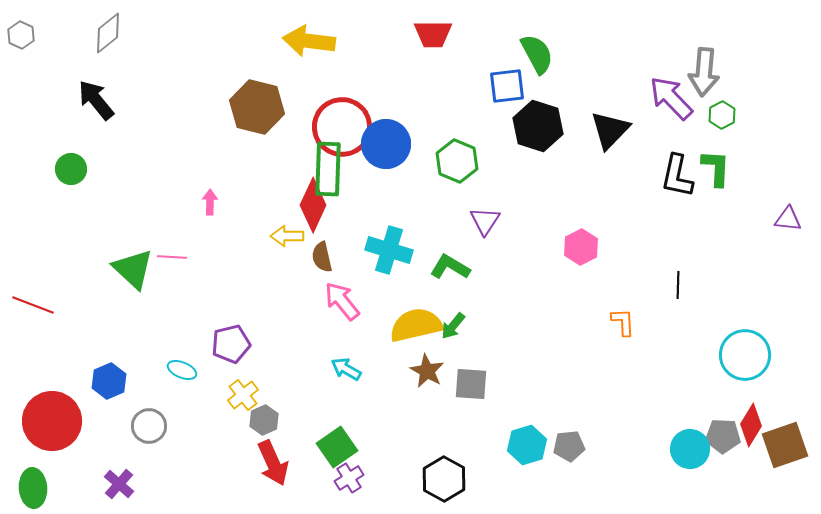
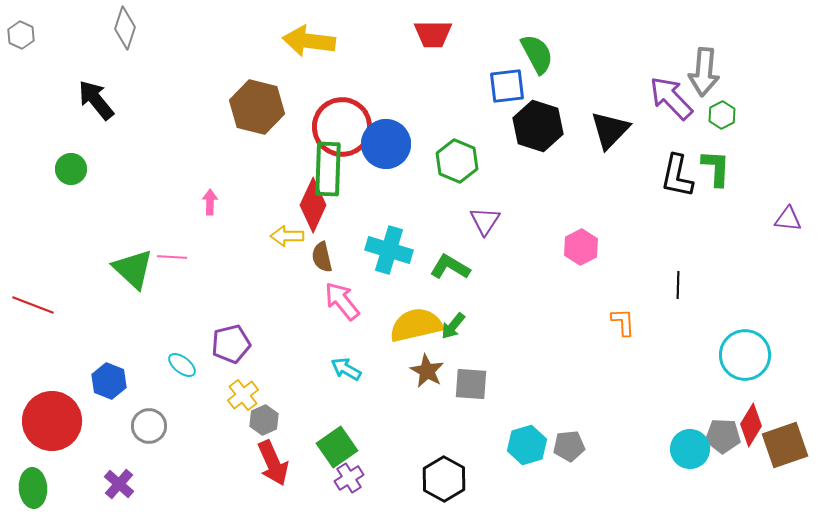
gray diamond at (108, 33): moved 17 px right, 5 px up; rotated 33 degrees counterclockwise
cyan ellipse at (182, 370): moved 5 px up; rotated 16 degrees clockwise
blue hexagon at (109, 381): rotated 16 degrees counterclockwise
